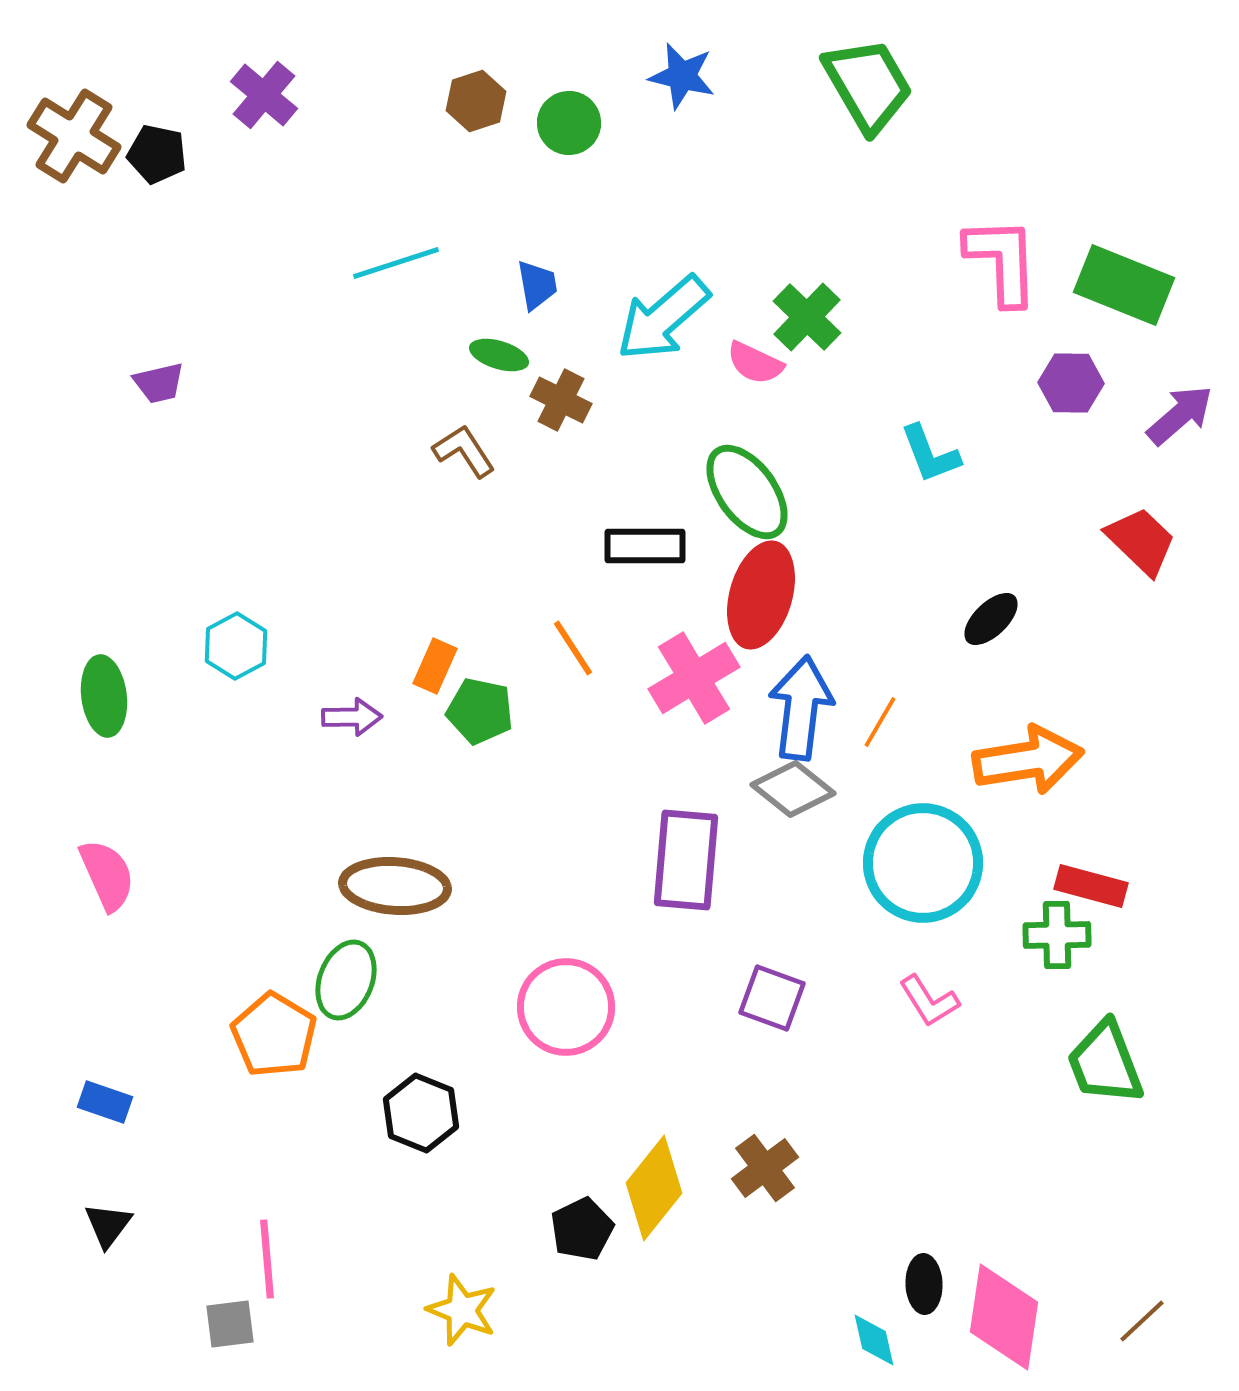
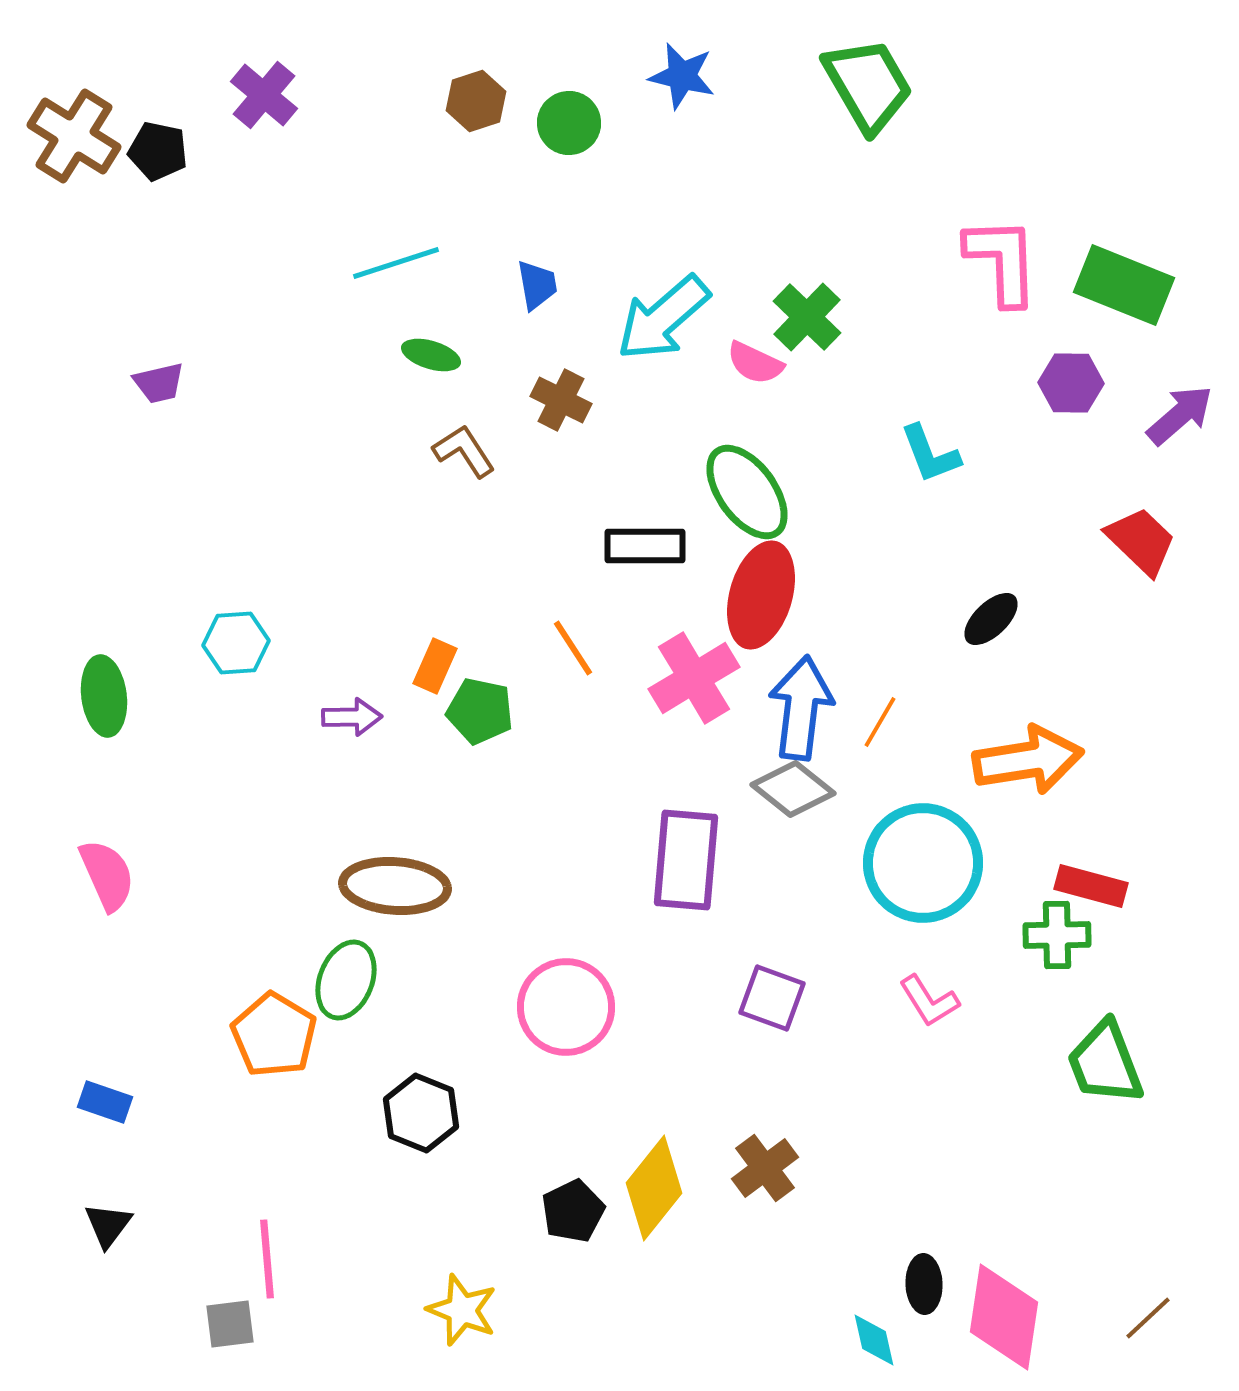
black pentagon at (157, 154): moved 1 px right, 3 px up
green ellipse at (499, 355): moved 68 px left
cyan hexagon at (236, 646): moved 3 px up; rotated 24 degrees clockwise
black pentagon at (582, 1229): moved 9 px left, 18 px up
brown line at (1142, 1321): moved 6 px right, 3 px up
